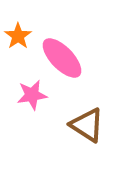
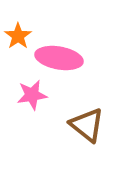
pink ellipse: moved 3 px left; rotated 36 degrees counterclockwise
brown triangle: rotated 6 degrees clockwise
